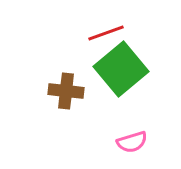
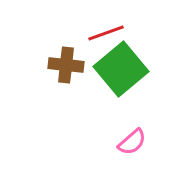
brown cross: moved 26 px up
pink semicircle: rotated 24 degrees counterclockwise
